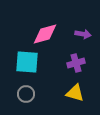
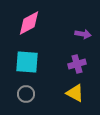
pink diamond: moved 16 px left, 11 px up; rotated 12 degrees counterclockwise
purple cross: moved 1 px right, 1 px down
yellow triangle: rotated 12 degrees clockwise
